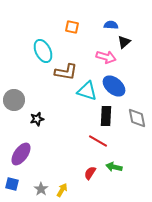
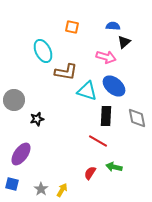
blue semicircle: moved 2 px right, 1 px down
